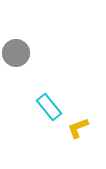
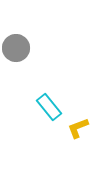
gray circle: moved 5 px up
